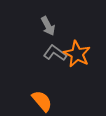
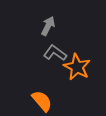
gray arrow: rotated 126 degrees counterclockwise
orange star: moved 13 px down
